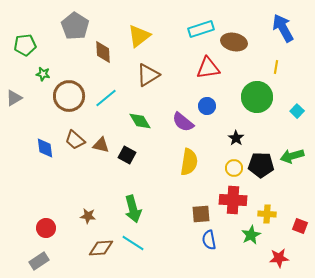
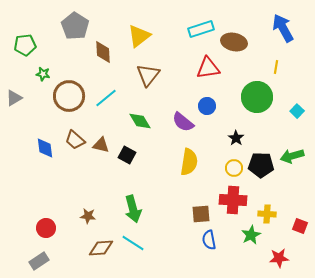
brown triangle at (148, 75): rotated 20 degrees counterclockwise
